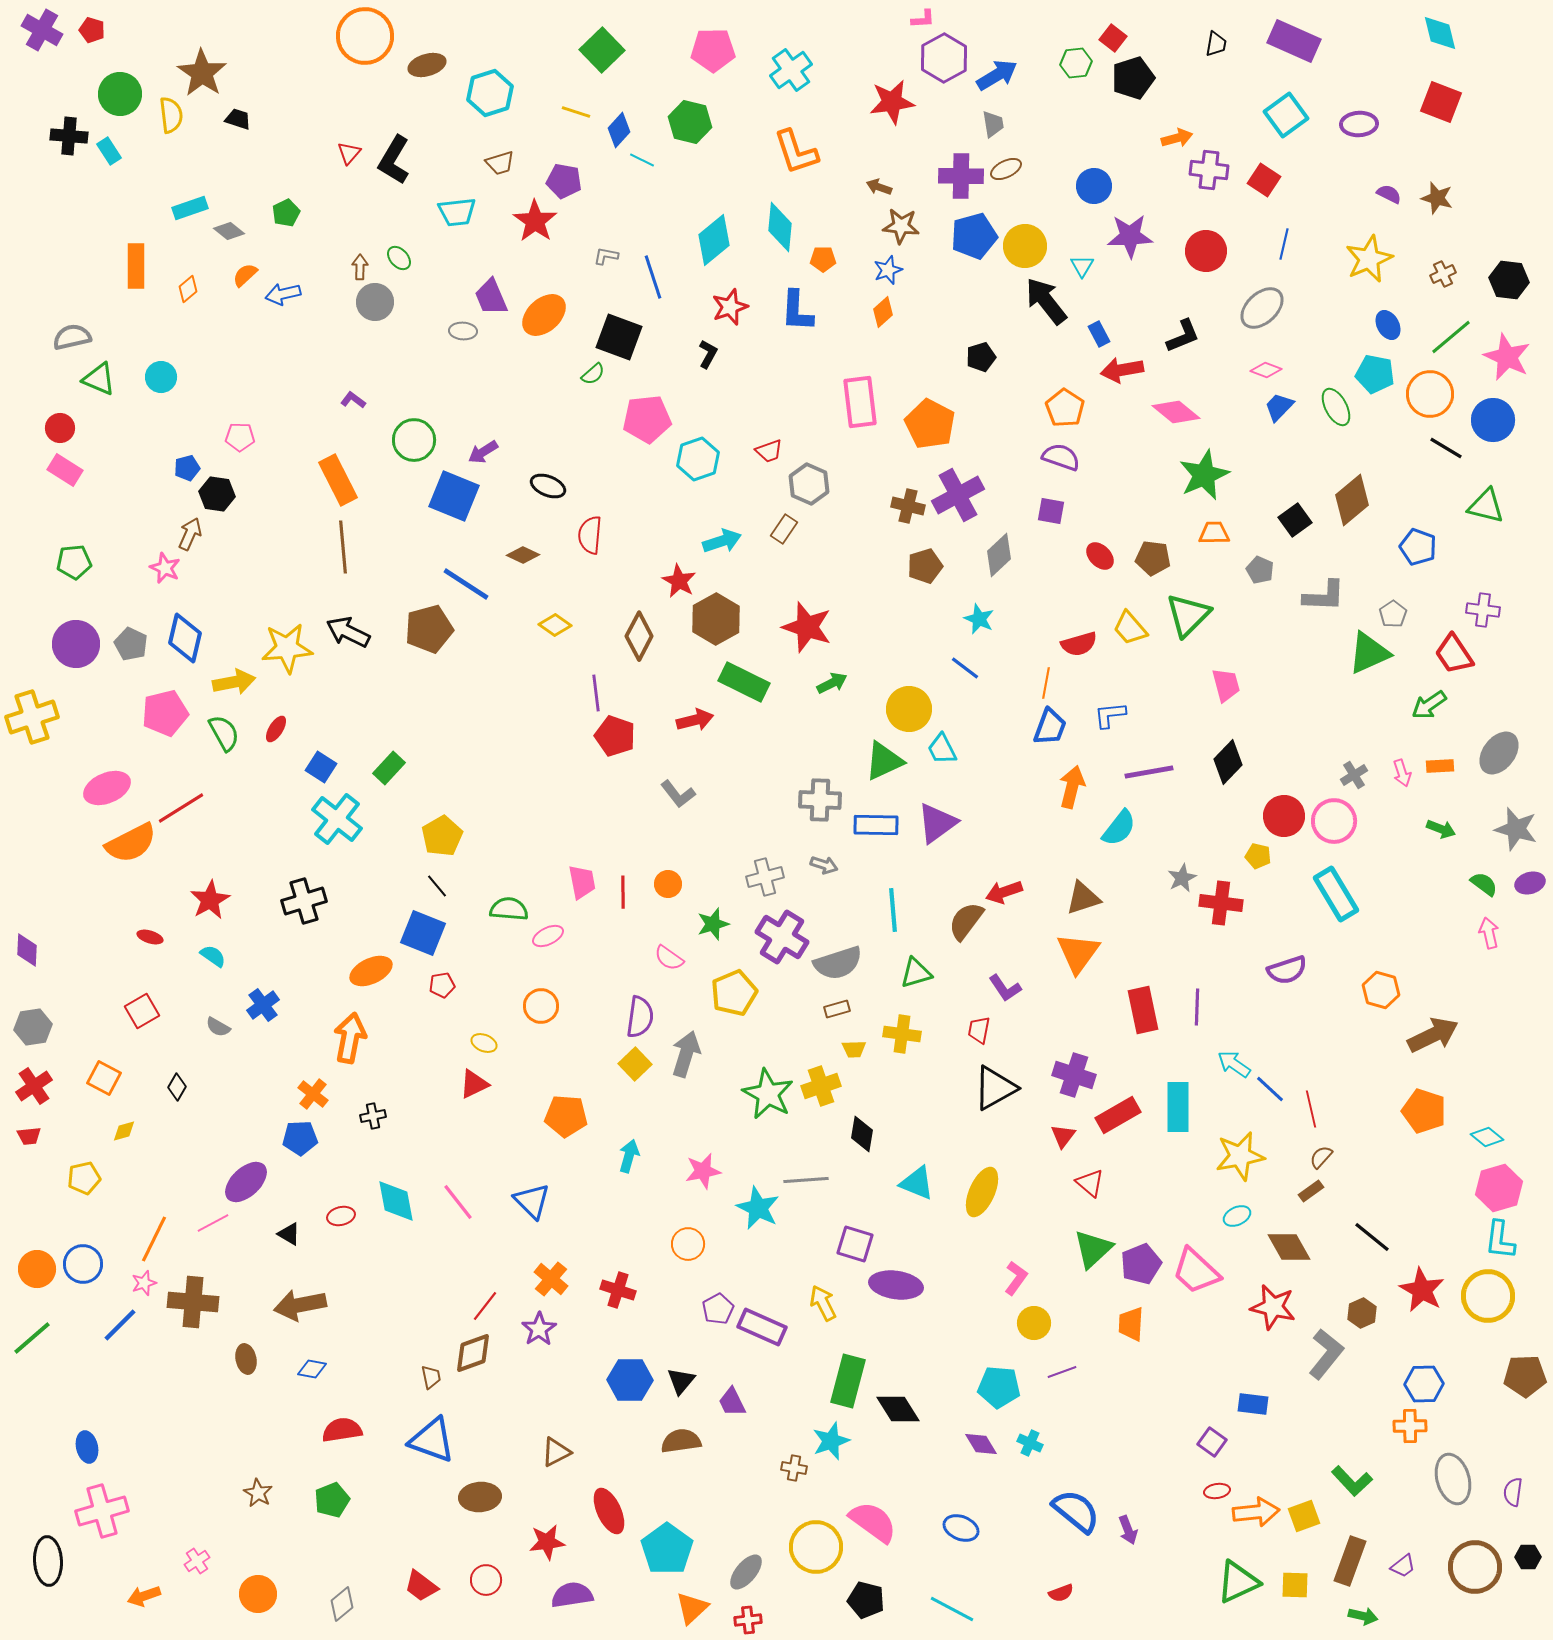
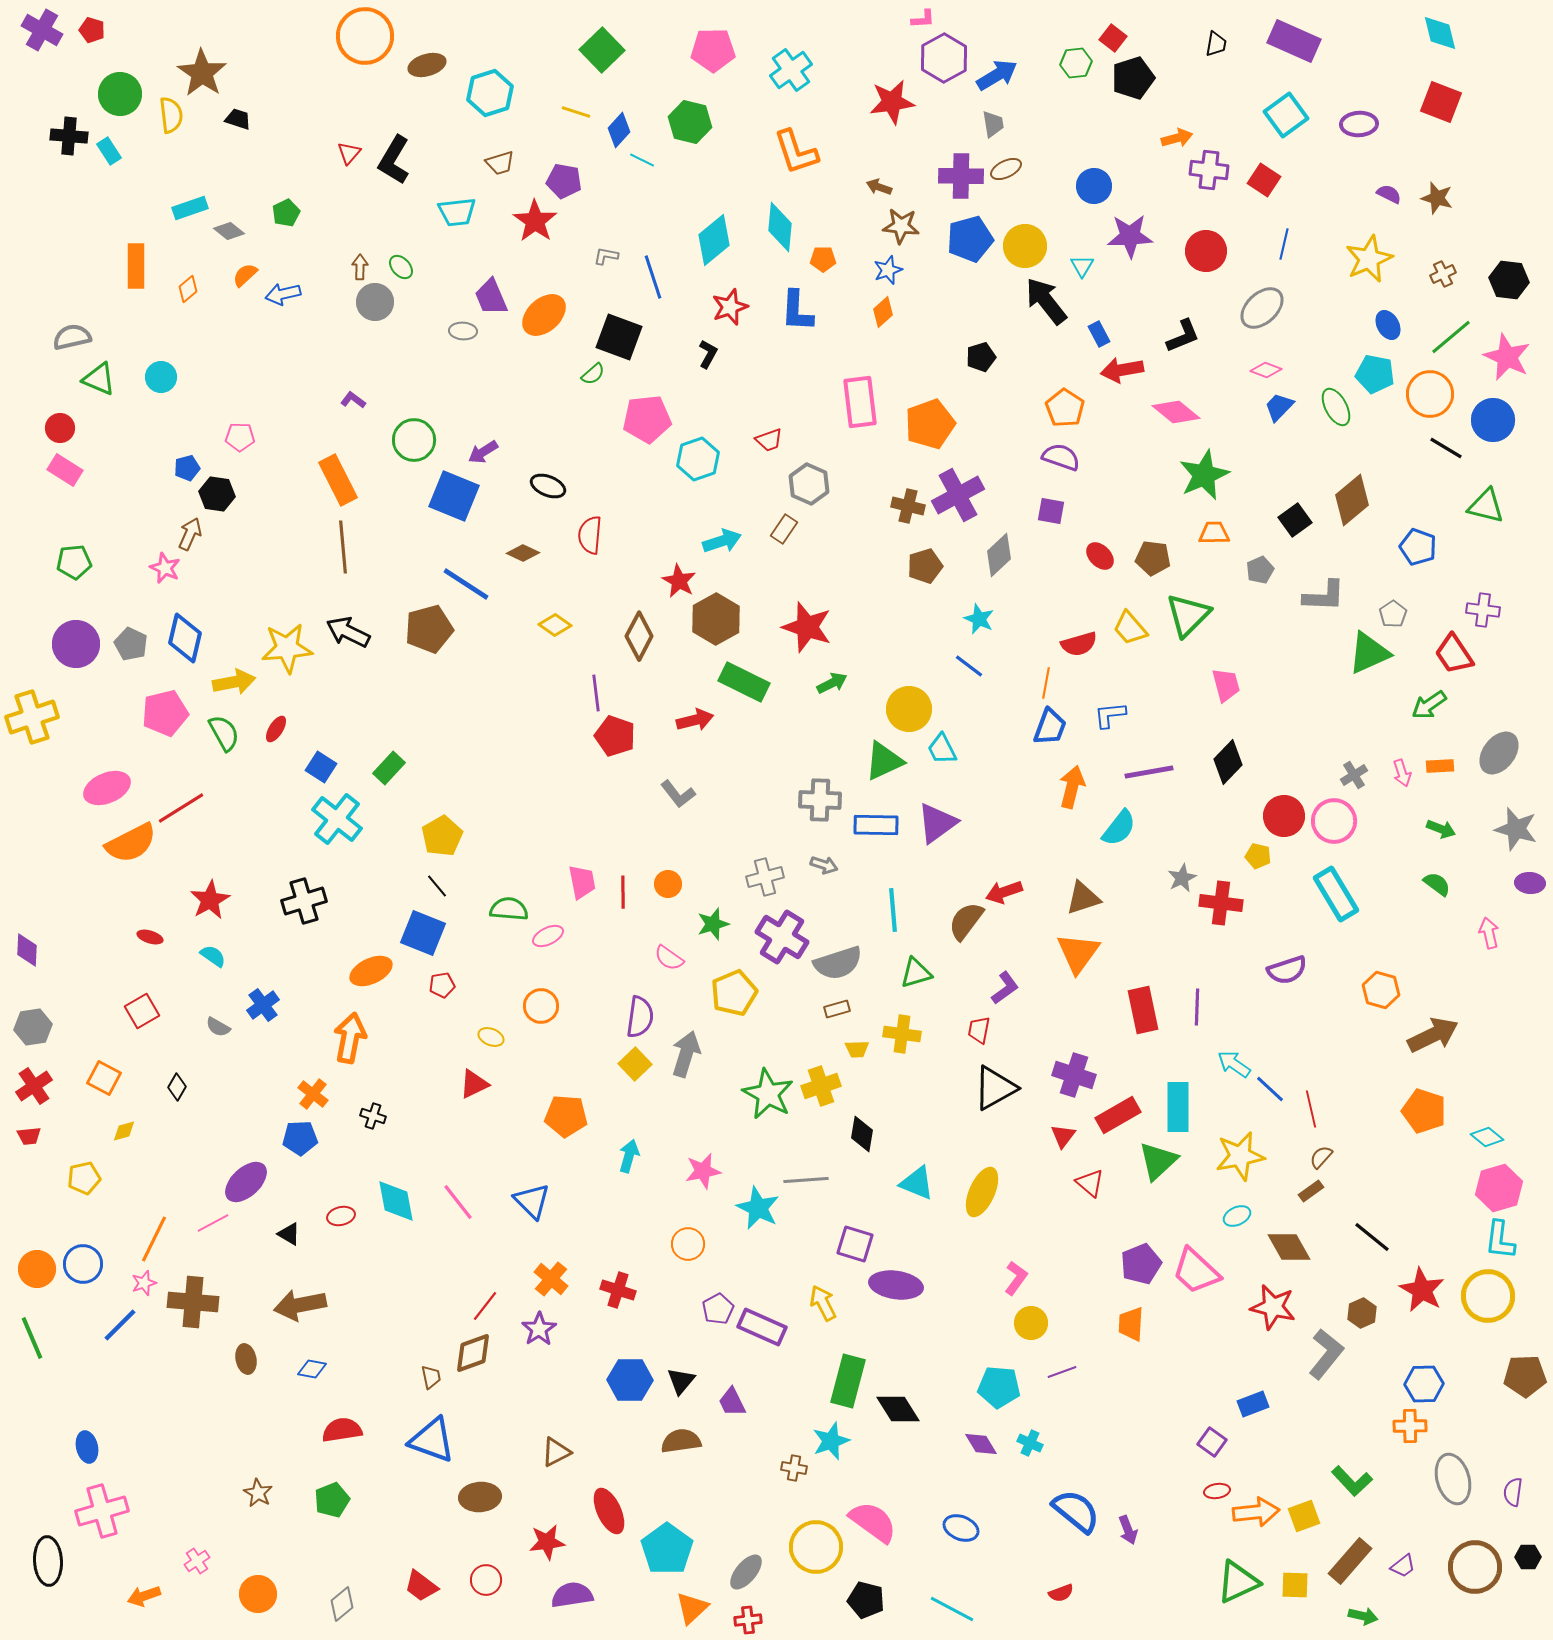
blue pentagon at (974, 236): moved 4 px left, 3 px down
green ellipse at (399, 258): moved 2 px right, 9 px down
orange pentagon at (930, 424): rotated 24 degrees clockwise
red trapezoid at (769, 451): moved 11 px up
brown diamond at (523, 555): moved 2 px up
gray pentagon at (1260, 570): rotated 24 degrees clockwise
blue line at (965, 668): moved 4 px right, 2 px up
purple ellipse at (1530, 883): rotated 20 degrees clockwise
green semicircle at (1484, 884): moved 47 px left
purple L-shape at (1005, 988): rotated 92 degrees counterclockwise
yellow ellipse at (484, 1043): moved 7 px right, 6 px up
yellow trapezoid at (854, 1049): moved 3 px right
black cross at (373, 1116): rotated 30 degrees clockwise
green triangle at (1093, 1249): moved 65 px right, 88 px up
yellow circle at (1034, 1323): moved 3 px left
green line at (32, 1338): rotated 72 degrees counterclockwise
blue rectangle at (1253, 1404): rotated 28 degrees counterclockwise
brown rectangle at (1350, 1561): rotated 21 degrees clockwise
